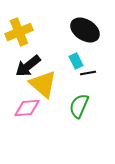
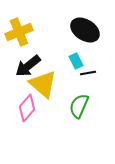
pink diamond: rotated 44 degrees counterclockwise
